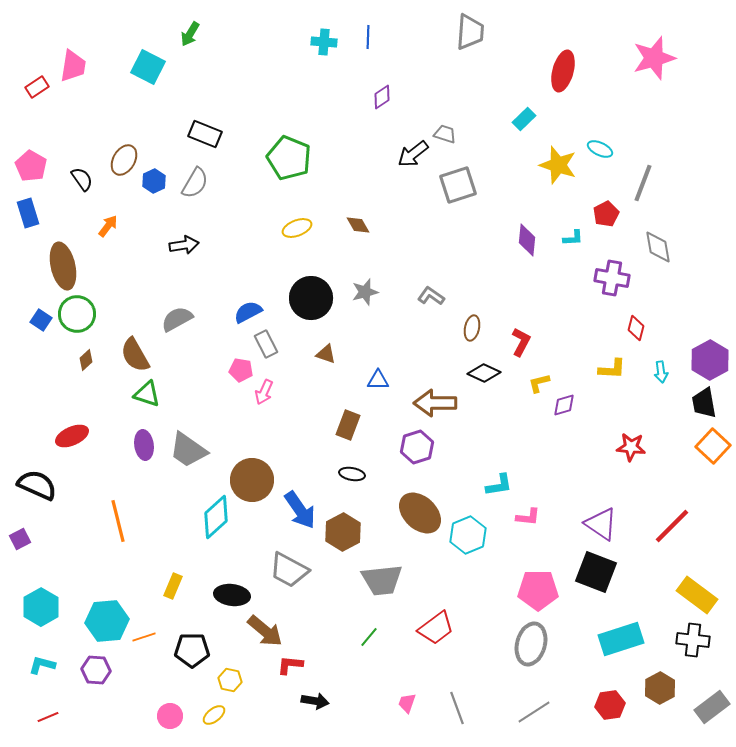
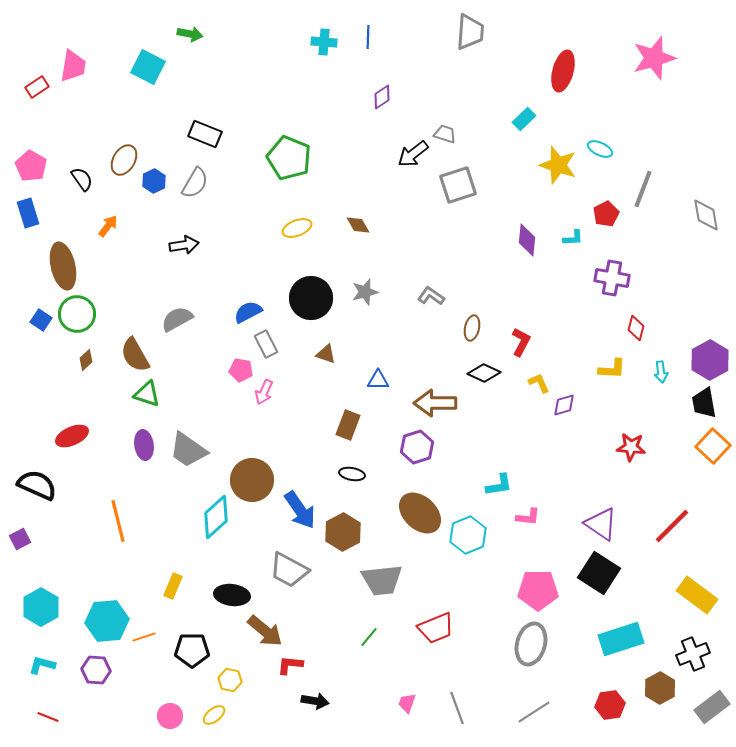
green arrow at (190, 34): rotated 110 degrees counterclockwise
gray line at (643, 183): moved 6 px down
gray diamond at (658, 247): moved 48 px right, 32 px up
yellow L-shape at (539, 383): rotated 80 degrees clockwise
black square at (596, 572): moved 3 px right, 1 px down; rotated 12 degrees clockwise
red trapezoid at (436, 628): rotated 15 degrees clockwise
black cross at (693, 640): moved 14 px down; rotated 28 degrees counterclockwise
red line at (48, 717): rotated 45 degrees clockwise
